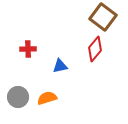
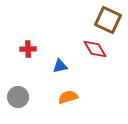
brown square: moved 5 px right, 3 px down; rotated 12 degrees counterclockwise
red diamond: rotated 70 degrees counterclockwise
orange semicircle: moved 21 px right, 1 px up
